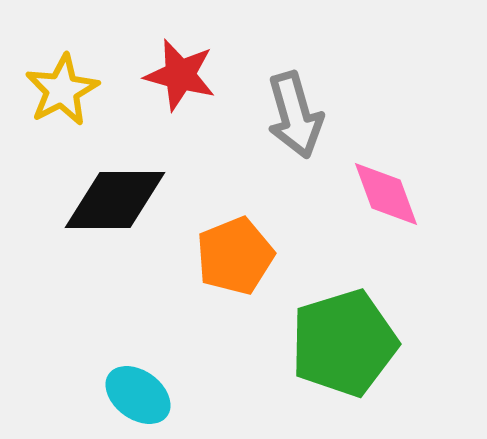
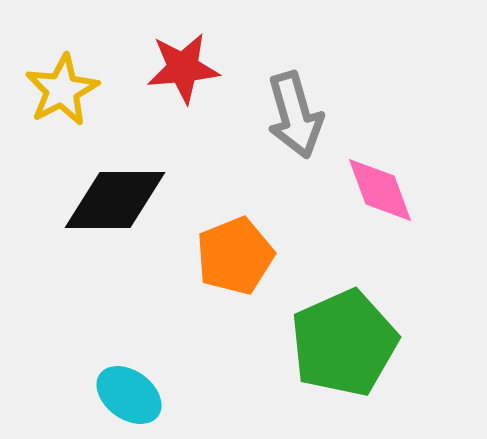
red star: moved 3 px right, 7 px up; rotated 20 degrees counterclockwise
pink diamond: moved 6 px left, 4 px up
green pentagon: rotated 7 degrees counterclockwise
cyan ellipse: moved 9 px left
